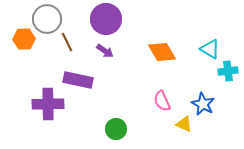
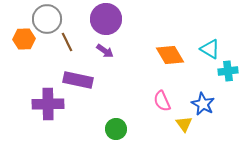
orange diamond: moved 8 px right, 3 px down
yellow triangle: rotated 30 degrees clockwise
